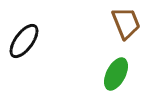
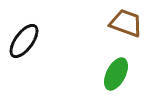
brown trapezoid: rotated 48 degrees counterclockwise
